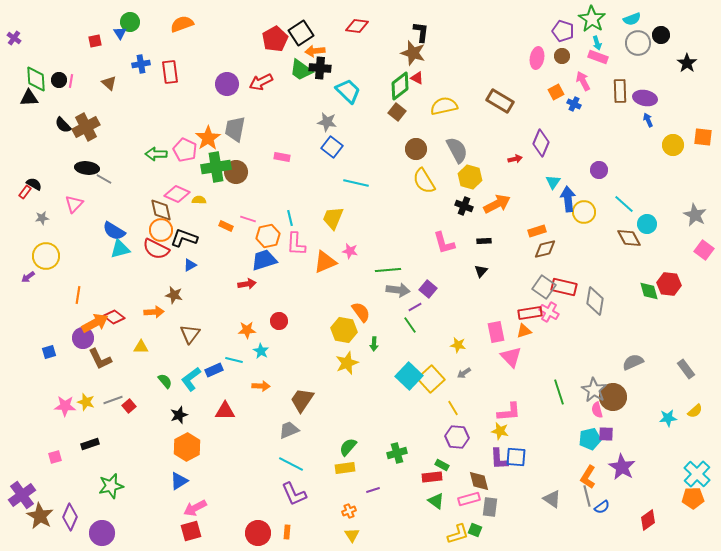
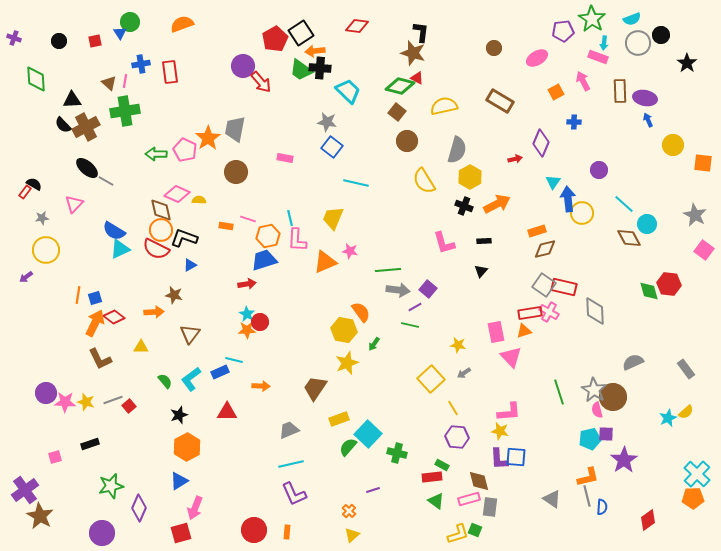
purple pentagon at (563, 31): rotated 25 degrees counterclockwise
purple cross at (14, 38): rotated 16 degrees counterclockwise
cyan arrow at (597, 43): moved 7 px right; rotated 24 degrees clockwise
brown circle at (562, 56): moved 68 px left, 8 px up
pink ellipse at (537, 58): rotated 50 degrees clockwise
black circle at (59, 80): moved 39 px up
pink line at (71, 81): moved 54 px right
red arrow at (261, 82): rotated 105 degrees counterclockwise
purple circle at (227, 84): moved 16 px right, 18 px up
green diamond at (400, 86): rotated 52 degrees clockwise
black triangle at (29, 98): moved 43 px right, 2 px down
blue cross at (574, 104): moved 18 px down; rotated 24 degrees counterclockwise
orange square at (703, 137): moved 26 px down
brown circle at (416, 149): moved 9 px left, 8 px up
gray semicircle at (457, 150): rotated 44 degrees clockwise
pink rectangle at (282, 157): moved 3 px right, 1 px down
green cross at (216, 167): moved 91 px left, 56 px up
black ellipse at (87, 168): rotated 35 degrees clockwise
yellow hexagon at (470, 177): rotated 15 degrees clockwise
gray line at (104, 179): moved 2 px right, 2 px down
yellow circle at (584, 212): moved 2 px left, 1 px down
orange rectangle at (226, 226): rotated 16 degrees counterclockwise
pink L-shape at (296, 244): moved 1 px right, 4 px up
cyan triangle at (120, 249): rotated 10 degrees counterclockwise
yellow circle at (46, 256): moved 6 px up
purple arrow at (28, 277): moved 2 px left
gray square at (544, 287): moved 2 px up
gray diamond at (595, 301): moved 10 px down; rotated 12 degrees counterclockwise
red circle at (279, 321): moved 19 px left, 1 px down
orange arrow at (95, 323): rotated 36 degrees counterclockwise
green line at (410, 325): rotated 42 degrees counterclockwise
purple circle at (83, 338): moved 37 px left, 55 px down
green arrow at (374, 344): rotated 32 degrees clockwise
cyan star at (261, 351): moved 14 px left, 37 px up
blue square at (49, 352): moved 46 px right, 54 px up
blue rectangle at (214, 370): moved 6 px right, 2 px down
cyan square at (409, 376): moved 41 px left, 58 px down
brown trapezoid at (302, 400): moved 13 px right, 12 px up
pink star at (65, 406): moved 4 px up
red triangle at (225, 411): moved 2 px right, 1 px down
yellow semicircle at (695, 411): moved 9 px left, 1 px down
cyan star at (668, 418): rotated 18 degrees counterclockwise
green cross at (397, 453): rotated 30 degrees clockwise
cyan line at (291, 464): rotated 40 degrees counterclockwise
purple star at (622, 467): moved 2 px right, 7 px up; rotated 8 degrees clockwise
yellow rectangle at (345, 468): moved 6 px left, 49 px up; rotated 12 degrees counterclockwise
orange L-shape at (588, 477): rotated 135 degrees counterclockwise
purple cross at (22, 495): moved 3 px right, 5 px up
blue semicircle at (602, 507): rotated 49 degrees counterclockwise
pink arrow at (195, 508): rotated 40 degrees counterclockwise
orange cross at (349, 511): rotated 24 degrees counterclockwise
purple diamond at (70, 517): moved 69 px right, 9 px up
red square at (191, 531): moved 10 px left, 2 px down
red circle at (258, 533): moved 4 px left, 3 px up
yellow triangle at (352, 535): rotated 21 degrees clockwise
